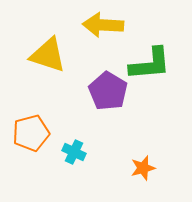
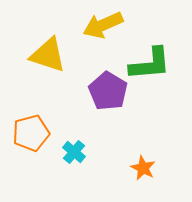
yellow arrow: rotated 27 degrees counterclockwise
cyan cross: rotated 15 degrees clockwise
orange star: rotated 30 degrees counterclockwise
